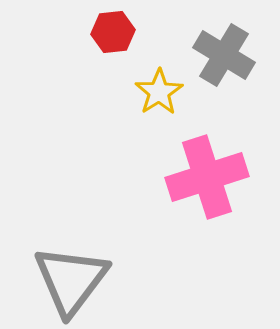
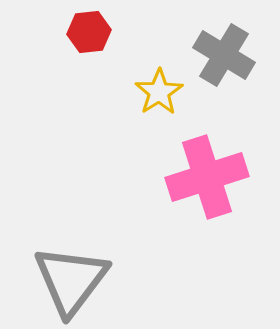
red hexagon: moved 24 px left
